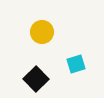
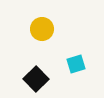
yellow circle: moved 3 px up
